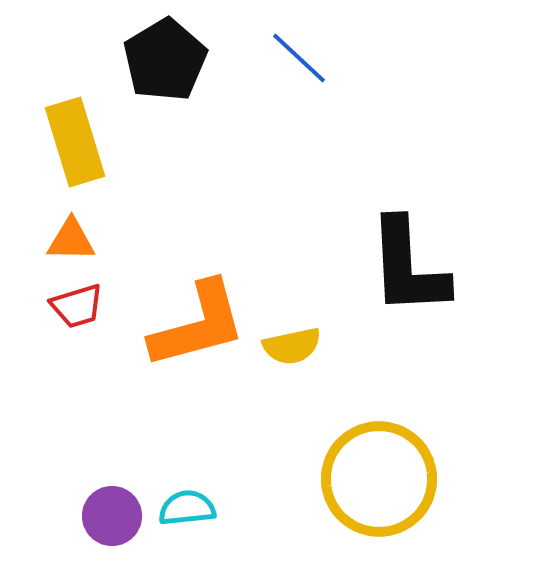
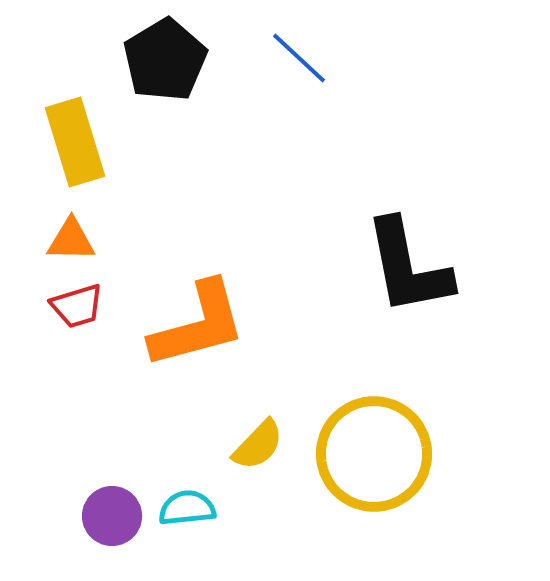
black L-shape: rotated 8 degrees counterclockwise
yellow semicircle: moved 34 px left, 99 px down; rotated 34 degrees counterclockwise
yellow circle: moved 5 px left, 25 px up
